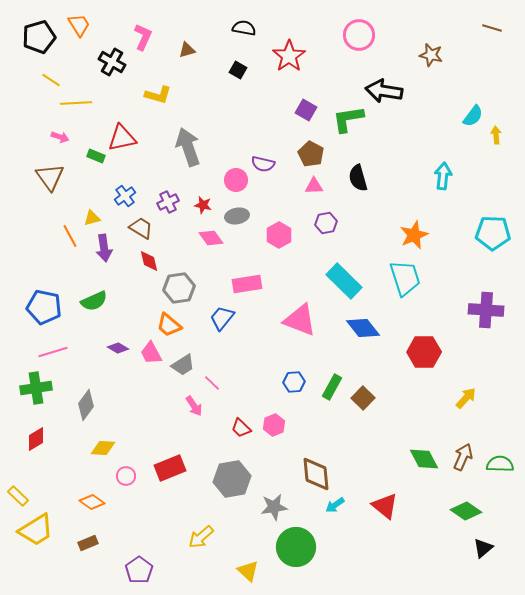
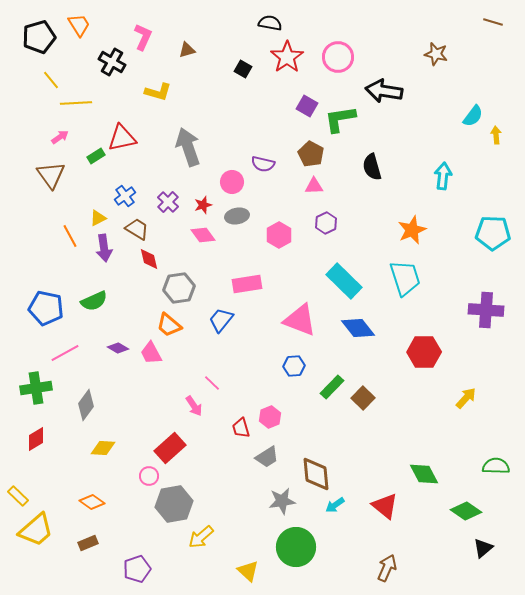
black semicircle at (244, 28): moved 26 px right, 5 px up
brown line at (492, 28): moved 1 px right, 6 px up
pink circle at (359, 35): moved 21 px left, 22 px down
brown star at (431, 55): moved 5 px right, 1 px up
red star at (289, 56): moved 2 px left, 1 px down
black square at (238, 70): moved 5 px right, 1 px up
yellow line at (51, 80): rotated 18 degrees clockwise
yellow L-shape at (158, 95): moved 3 px up
purple square at (306, 110): moved 1 px right, 4 px up
green L-shape at (348, 119): moved 8 px left
pink arrow at (60, 137): rotated 54 degrees counterclockwise
green rectangle at (96, 156): rotated 54 degrees counterclockwise
brown triangle at (50, 177): moved 1 px right, 2 px up
black semicircle at (358, 178): moved 14 px right, 11 px up
pink circle at (236, 180): moved 4 px left, 2 px down
purple cross at (168, 202): rotated 20 degrees counterclockwise
red star at (203, 205): rotated 30 degrees counterclockwise
yellow triangle at (92, 218): moved 6 px right; rotated 12 degrees counterclockwise
purple hexagon at (326, 223): rotated 15 degrees counterclockwise
brown trapezoid at (141, 228): moved 4 px left, 1 px down
orange star at (414, 235): moved 2 px left, 5 px up
pink diamond at (211, 238): moved 8 px left, 3 px up
red diamond at (149, 261): moved 2 px up
blue pentagon at (44, 307): moved 2 px right, 1 px down
blue trapezoid at (222, 318): moved 1 px left, 2 px down
blue diamond at (363, 328): moved 5 px left
pink line at (53, 352): moved 12 px right, 1 px down; rotated 12 degrees counterclockwise
gray trapezoid at (183, 365): moved 84 px right, 92 px down
blue hexagon at (294, 382): moved 16 px up
green rectangle at (332, 387): rotated 15 degrees clockwise
pink hexagon at (274, 425): moved 4 px left, 8 px up
red trapezoid at (241, 428): rotated 30 degrees clockwise
brown arrow at (463, 457): moved 76 px left, 111 px down
green diamond at (424, 459): moved 15 px down
green semicircle at (500, 464): moved 4 px left, 2 px down
red rectangle at (170, 468): moved 20 px up; rotated 20 degrees counterclockwise
pink circle at (126, 476): moved 23 px right
gray hexagon at (232, 479): moved 58 px left, 25 px down
gray star at (274, 507): moved 8 px right, 6 px up
yellow trapezoid at (36, 530): rotated 9 degrees counterclockwise
purple pentagon at (139, 570): moved 2 px left, 1 px up; rotated 16 degrees clockwise
